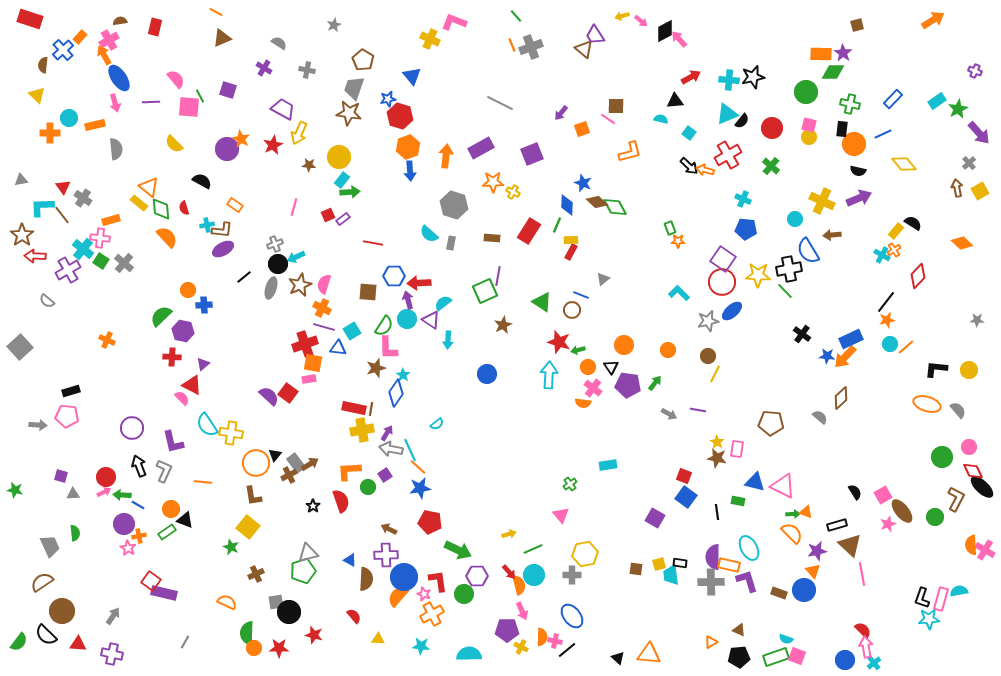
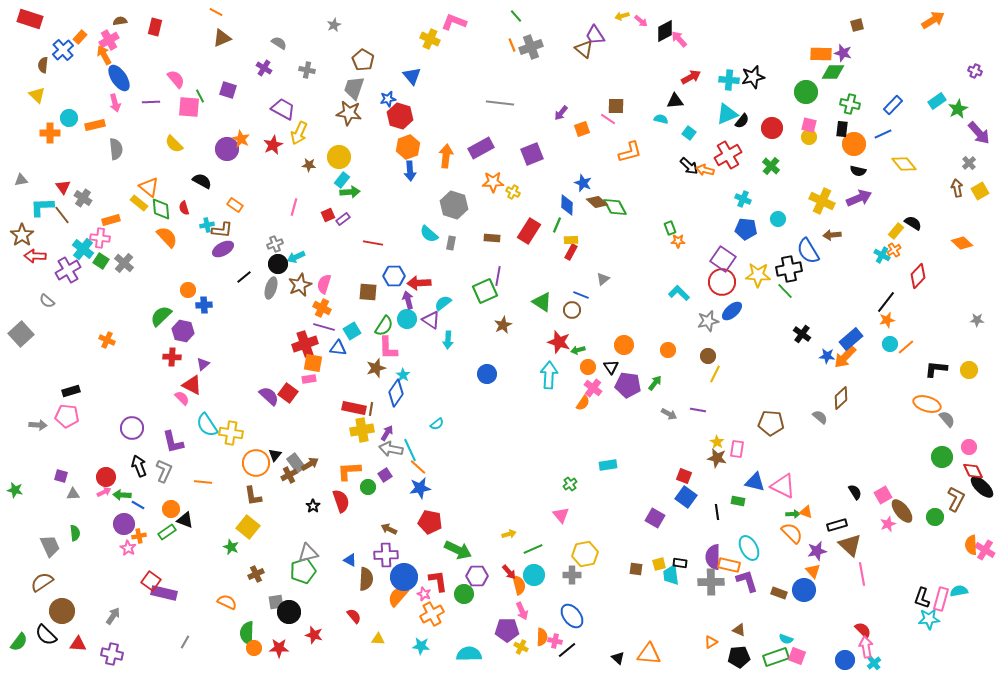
purple star at (843, 53): rotated 18 degrees counterclockwise
blue rectangle at (893, 99): moved 6 px down
gray line at (500, 103): rotated 20 degrees counterclockwise
cyan circle at (795, 219): moved 17 px left
blue rectangle at (851, 339): rotated 15 degrees counterclockwise
gray square at (20, 347): moved 1 px right, 13 px up
orange semicircle at (583, 403): rotated 63 degrees counterclockwise
gray semicircle at (958, 410): moved 11 px left, 9 px down
